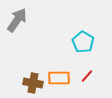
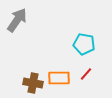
cyan pentagon: moved 1 px right, 2 px down; rotated 20 degrees counterclockwise
red line: moved 1 px left, 2 px up
